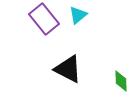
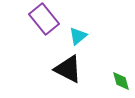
cyan triangle: moved 21 px down
green diamond: rotated 15 degrees counterclockwise
